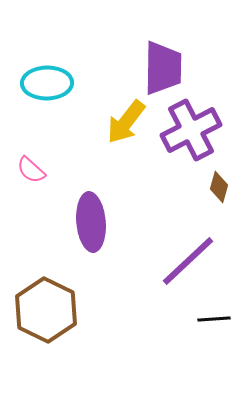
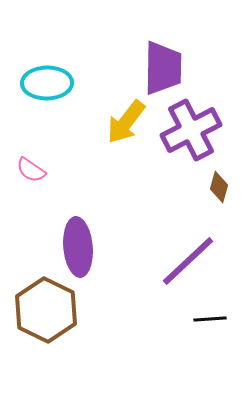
pink semicircle: rotated 8 degrees counterclockwise
purple ellipse: moved 13 px left, 25 px down
black line: moved 4 px left
